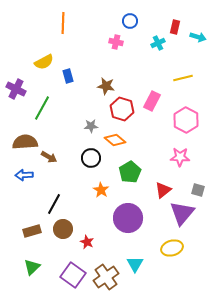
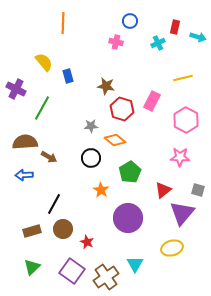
yellow semicircle: rotated 102 degrees counterclockwise
purple square: moved 1 px left, 4 px up
